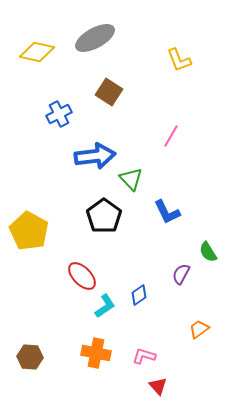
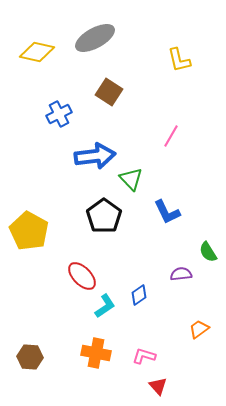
yellow L-shape: rotated 8 degrees clockwise
purple semicircle: rotated 55 degrees clockwise
